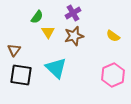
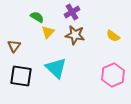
purple cross: moved 1 px left, 1 px up
green semicircle: rotated 96 degrees counterclockwise
yellow triangle: rotated 16 degrees clockwise
brown star: moved 1 px right, 1 px up; rotated 24 degrees clockwise
brown triangle: moved 4 px up
black square: moved 1 px down
